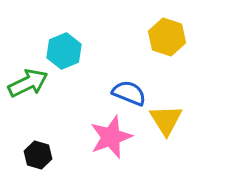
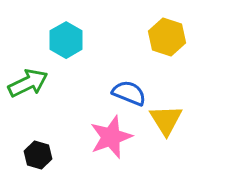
cyan hexagon: moved 2 px right, 11 px up; rotated 8 degrees counterclockwise
